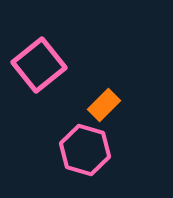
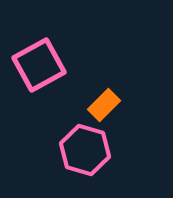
pink square: rotated 10 degrees clockwise
